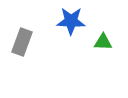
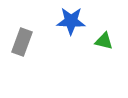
green triangle: moved 1 px right, 1 px up; rotated 12 degrees clockwise
